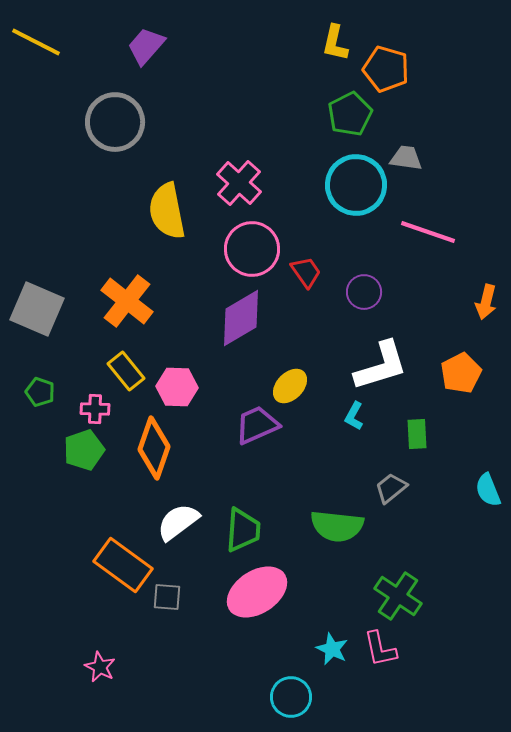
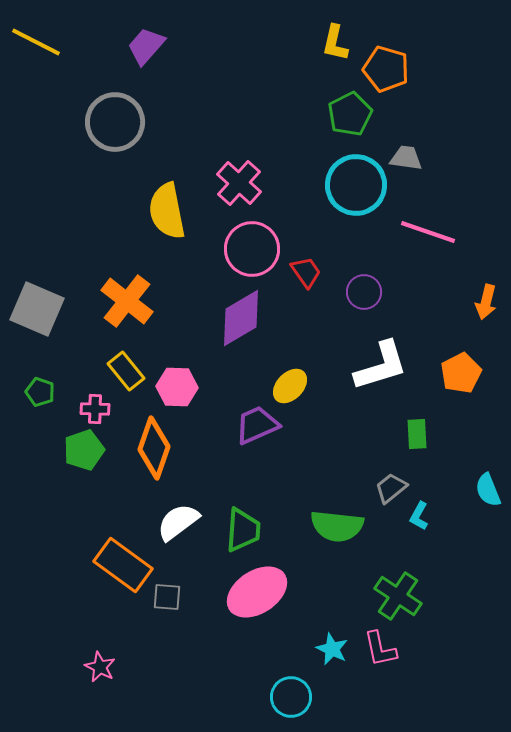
cyan L-shape at (354, 416): moved 65 px right, 100 px down
